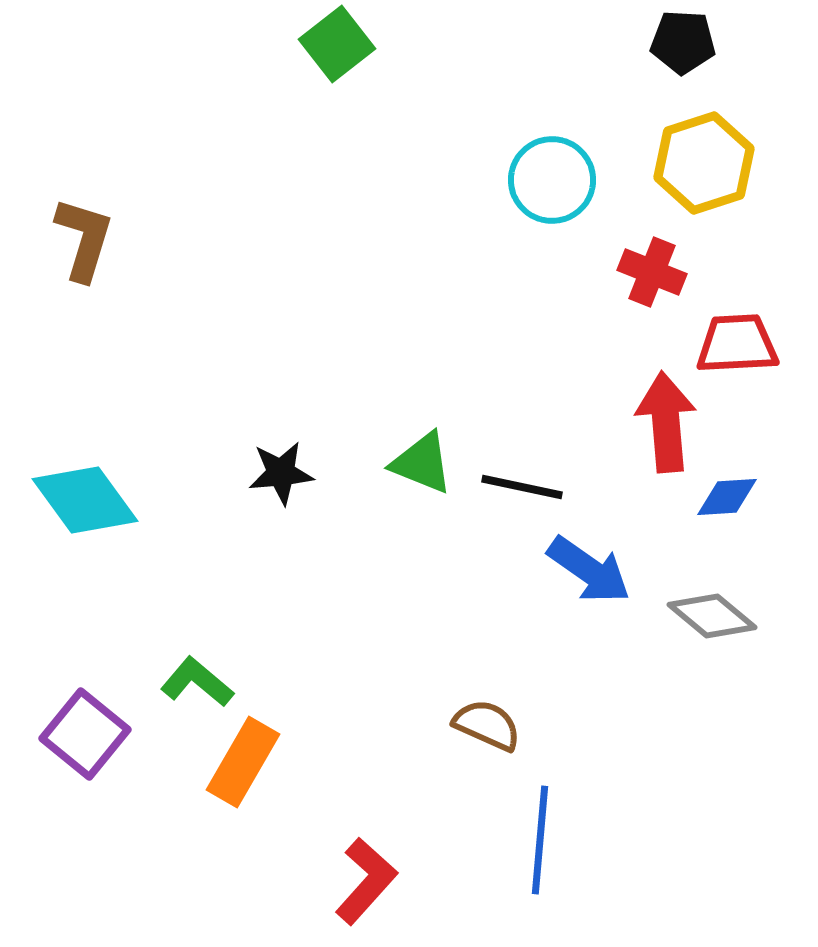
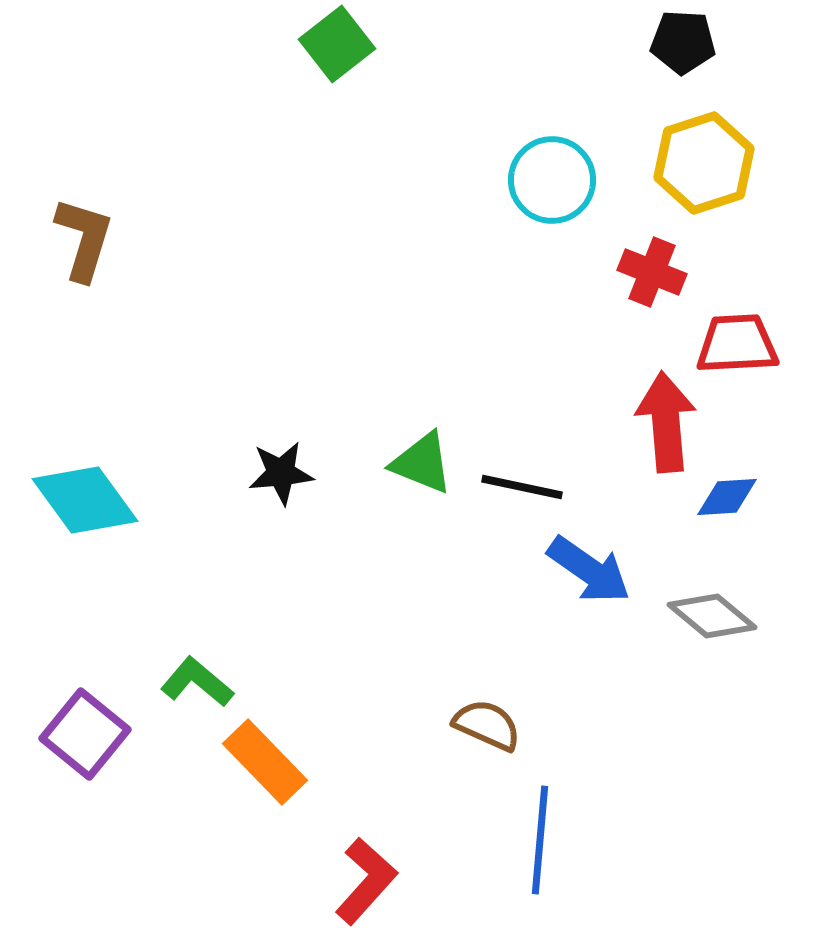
orange rectangle: moved 22 px right; rotated 74 degrees counterclockwise
